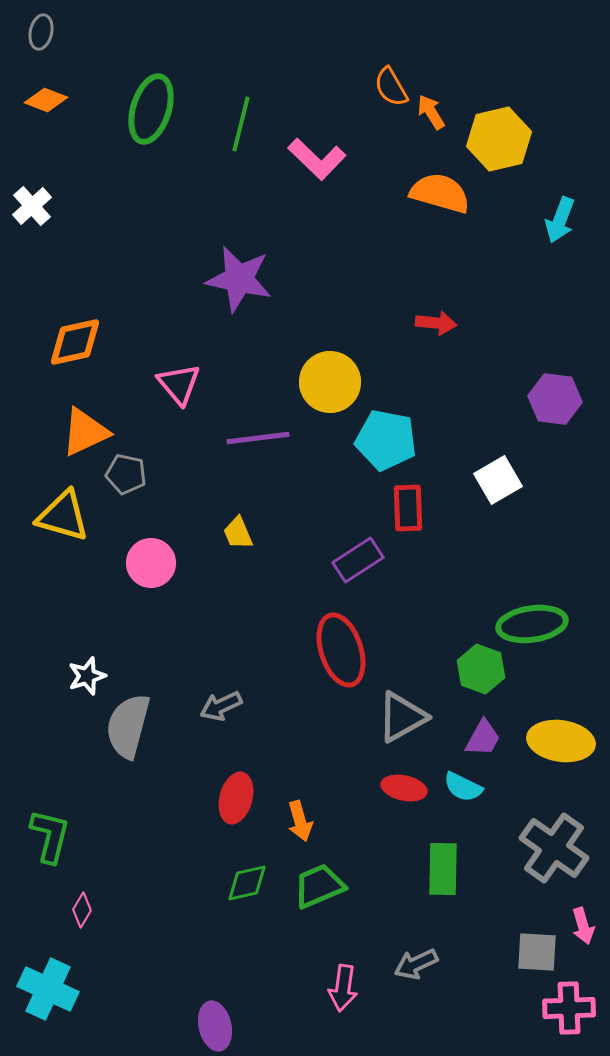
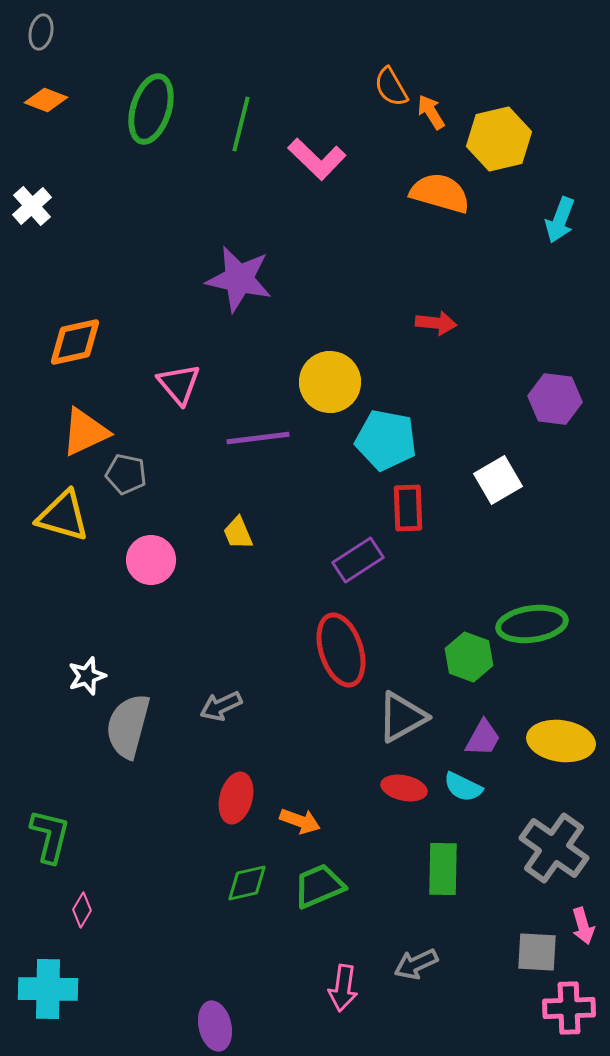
pink circle at (151, 563): moved 3 px up
green hexagon at (481, 669): moved 12 px left, 12 px up
orange arrow at (300, 821): rotated 54 degrees counterclockwise
cyan cross at (48, 989): rotated 24 degrees counterclockwise
